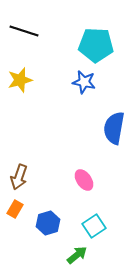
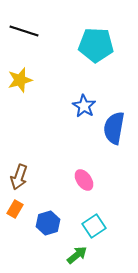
blue star: moved 24 px down; rotated 20 degrees clockwise
